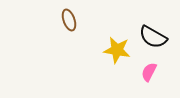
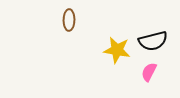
brown ellipse: rotated 20 degrees clockwise
black semicircle: moved 4 px down; rotated 44 degrees counterclockwise
